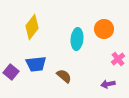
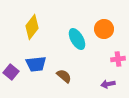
cyan ellipse: rotated 35 degrees counterclockwise
pink cross: rotated 32 degrees clockwise
